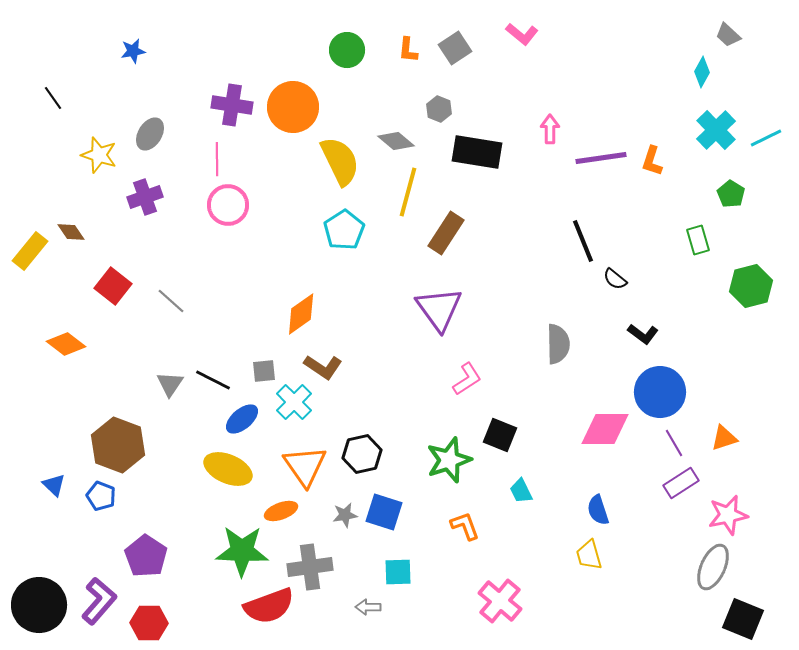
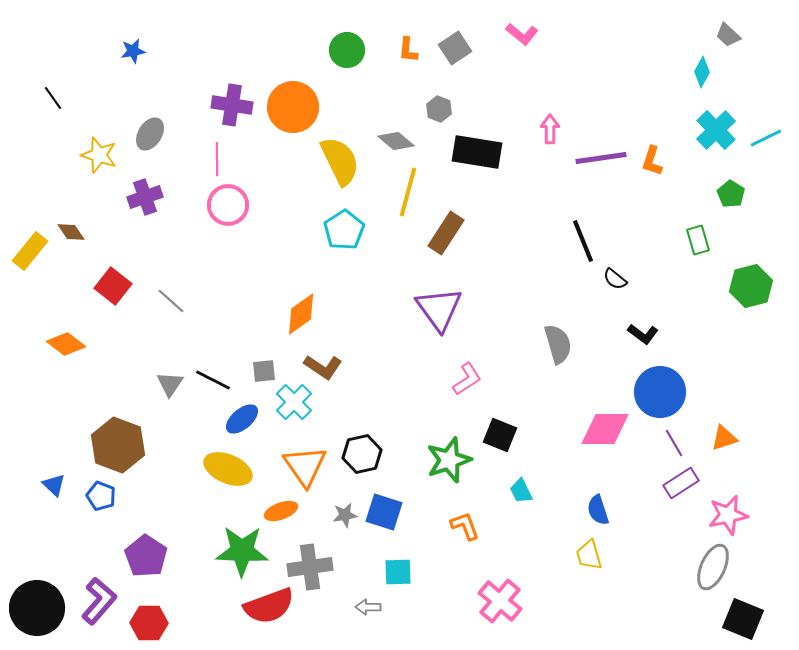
gray semicircle at (558, 344): rotated 15 degrees counterclockwise
black circle at (39, 605): moved 2 px left, 3 px down
